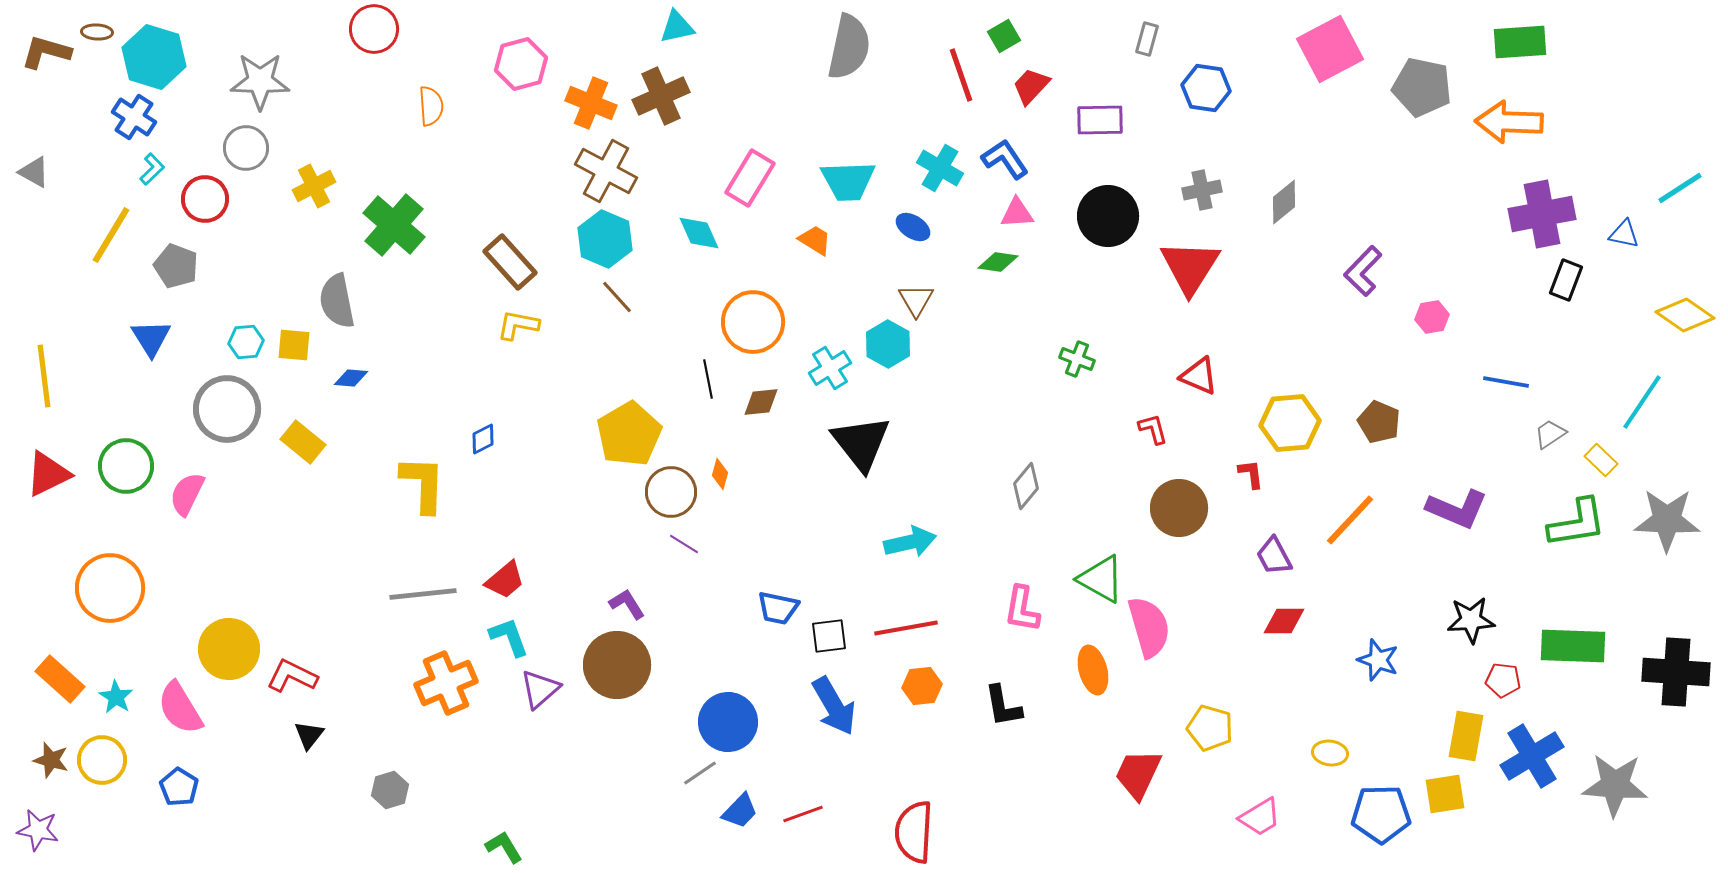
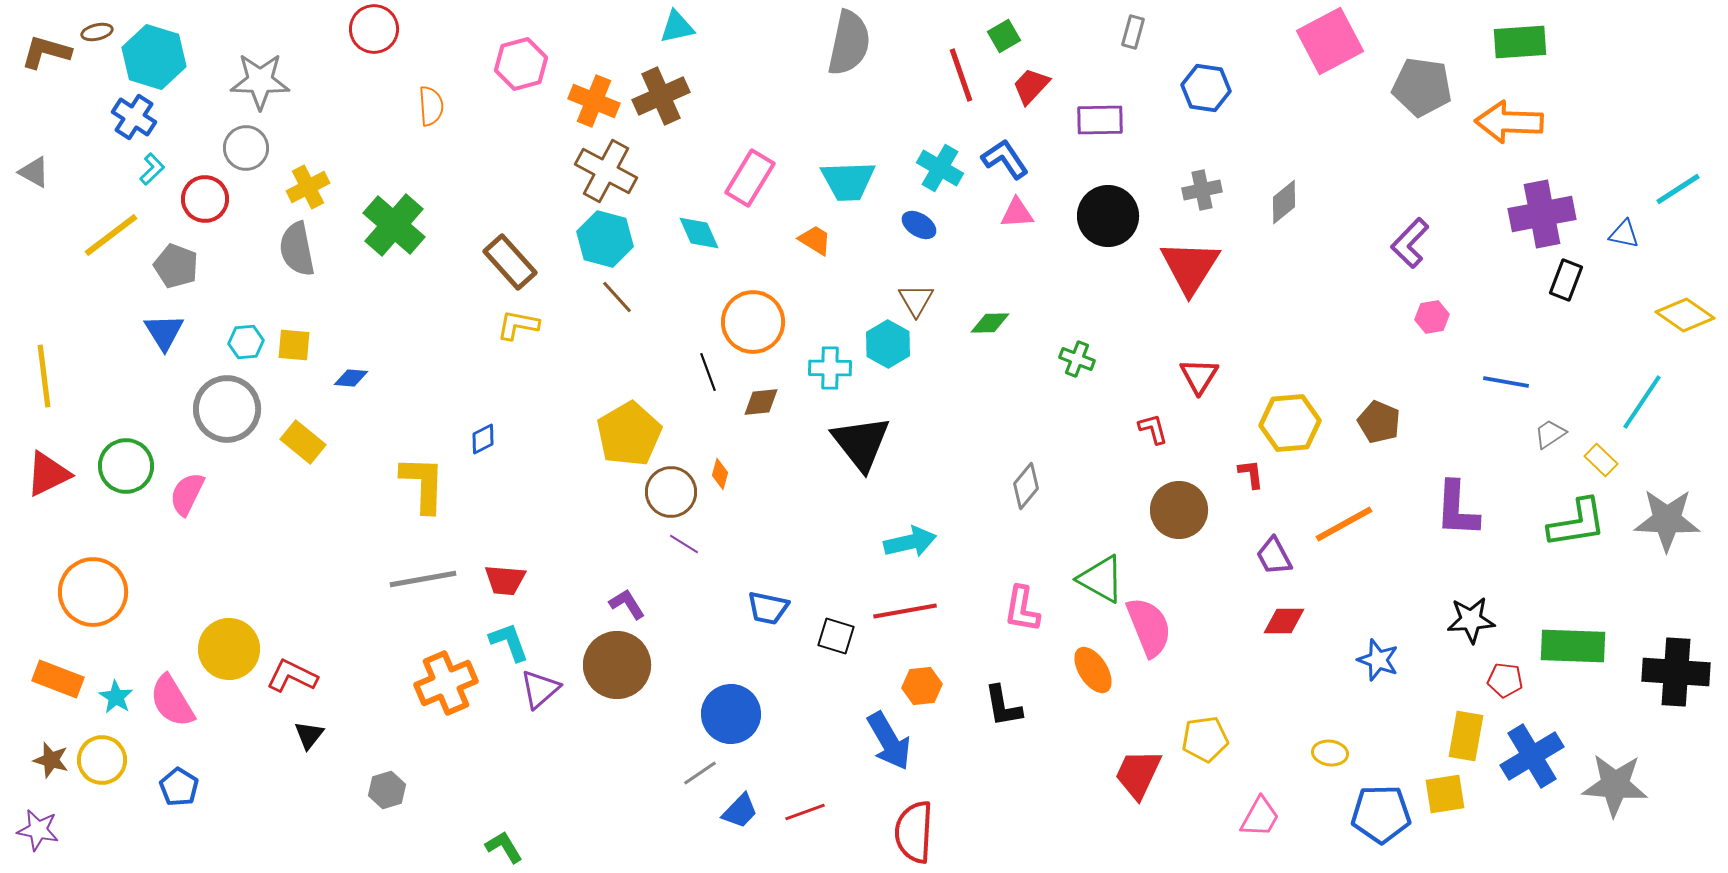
brown ellipse at (97, 32): rotated 16 degrees counterclockwise
gray rectangle at (1147, 39): moved 14 px left, 7 px up
gray semicircle at (849, 47): moved 4 px up
pink square at (1330, 49): moved 8 px up
gray pentagon at (1422, 87): rotated 4 degrees counterclockwise
orange cross at (591, 103): moved 3 px right, 2 px up
yellow cross at (314, 186): moved 6 px left, 1 px down
cyan line at (1680, 188): moved 2 px left, 1 px down
blue ellipse at (913, 227): moved 6 px right, 2 px up
yellow line at (111, 235): rotated 22 degrees clockwise
cyan hexagon at (605, 239): rotated 8 degrees counterclockwise
green diamond at (998, 262): moved 8 px left, 61 px down; rotated 9 degrees counterclockwise
purple L-shape at (1363, 271): moved 47 px right, 28 px up
gray semicircle at (337, 301): moved 40 px left, 52 px up
blue triangle at (151, 338): moved 13 px right, 6 px up
cyan cross at (830, 368): rotated 33 degrees clockwise
red triangle at (1199, 376): rotated 39 degrees clockwise
black line at (708, 379): moved 7 px up; rotated 9 degrees counterclockwise
brown circle at (1179, 508): moved 2 px down
purple L-shape at (1457, 509): rotated 70 degrees clockwise
orange line at (1350, 520): moved 6 px left, 4 px down; rotated 18 degrees clockwise
red trapezoid at (505, 580): rotated 45 degrees clockwise
orange circle at (110, 588): moved 17 px left, 4 px down
gray line at (423, 594): moved 15 px up; rotated 4 degrees counterclockwise
blue trapezoid at (778, 608): moved 10 px left
pink semicircle at (1149, 627): rotated 6 degrees counterclockwise
red line at (906, 628): moved 1 px left, 17 px up
black square at (829, 636): moved 7 px right; rotated 24 degrees clockwise
cyan L-shape at (509, 637): moved 5 px down
orange ellipse at (1093, 670): rotated 18 degrees counterclockwise
orange rectangle at (60, 679): moved 2 px left; rotated 21 degrees counterclockwise
red pentagon at (1503, 680): moved 2 px right
blue arrow at (834, 706): moved 55 px right, 35 px down
pink semicircle at (180, 708): moved 8 px left, 7 px up
blue circle at (728, 722): moved 3 px right, 8 px up
yellow pentagon at (1210, 728): moved 5 px left, 11 px down; rotated 24 degrees counterclockwise
gray hexagon at (390, 790): moved 3 px left
red line at (803, 814): moved 2 px right, 2 px up
pink trapezoid at (1260, 817): rotated 30 degrees counterclockwise
